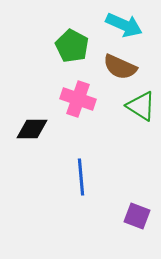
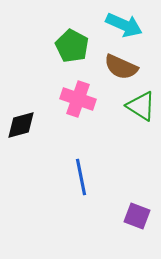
brown semicircle: moved 1 px right
black diamond: moved 11 px left, 4 px up; rotated 16 degrees counterclockwise
blue line: rotated 6 degrees counterclockwise
